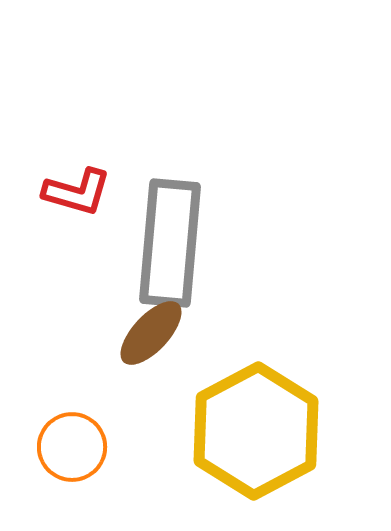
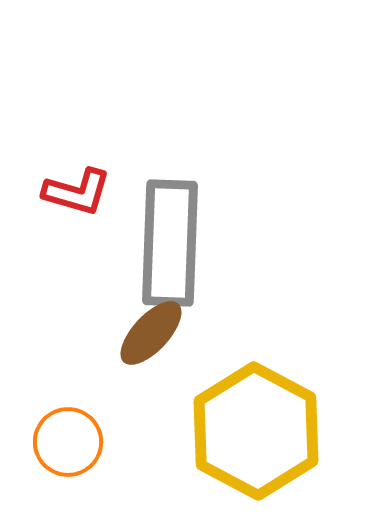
gray rectangle: rotated 3 degrees counterclockwise
yellow hexagon: rotated 4 degrees counterclockwise
orange circle: moved 4 px left, 5 px up
